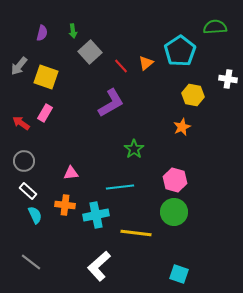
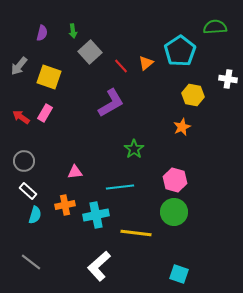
yellow square: moved 3 px right
red arrow: moved 6 px up
pink triangle: moved 4 px right, 1 px up
orange cross: rotated 18 degrees counterclockwise
cyan semicircle: rotated 42 degrees clockwise
